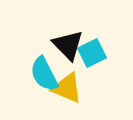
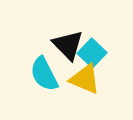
cyan square: rotated 20 degrees counterclockwise
yellow triangle: moved 18 px right, 9 px up
